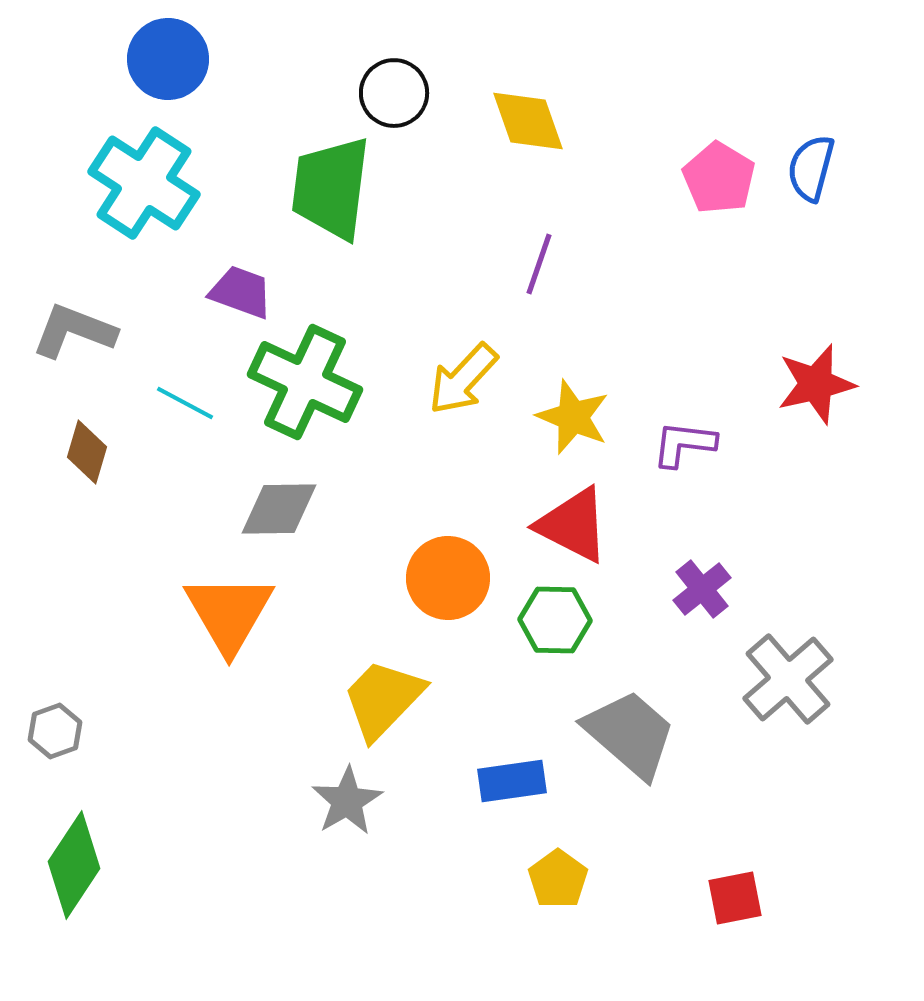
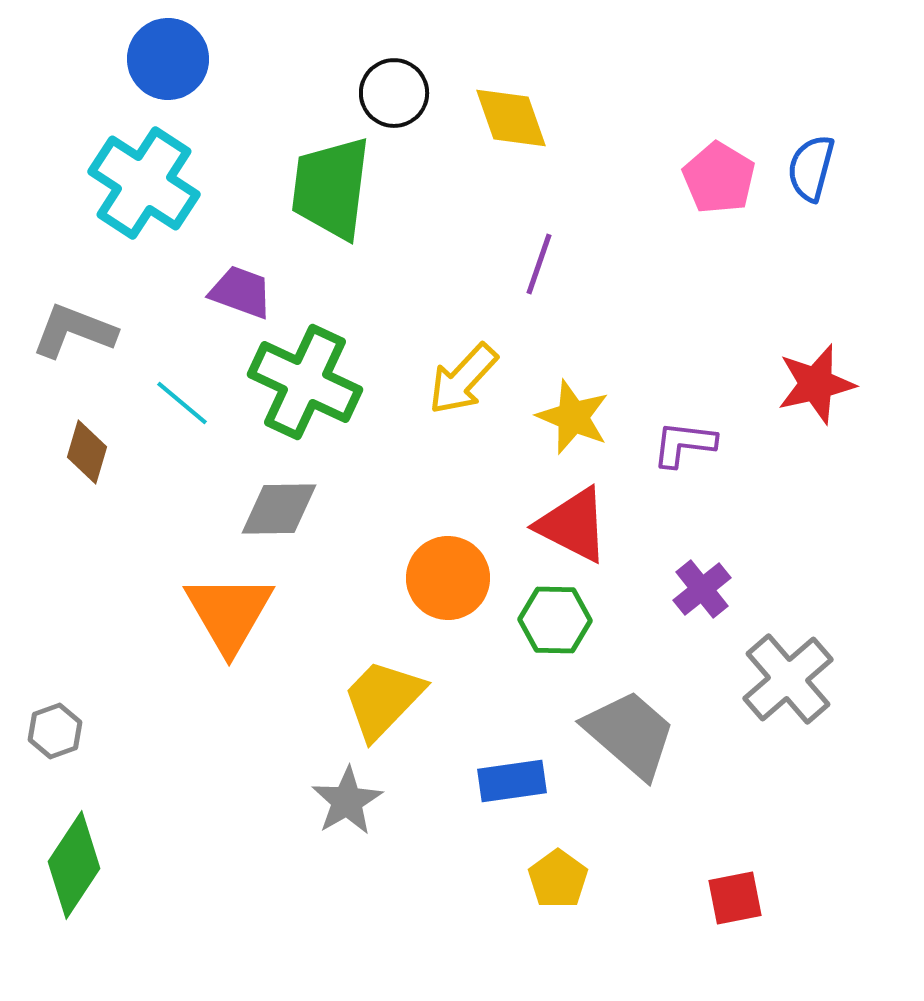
yellow diamond: moved 17 px left, 3 px up
cyan line: moved 3 px left; rotated 12 degrees clockwise
